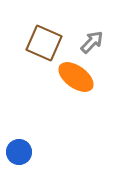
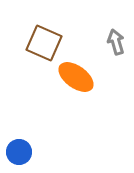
gray arrow: moved 24 px right; rotated 60 degrees counterclockwise
